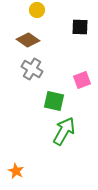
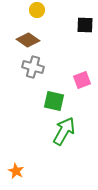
black square: moved 5 px right, 2 px up
gray cross: moved 1 px right, 2 px up; rotated 15 degrees counterclockwise
